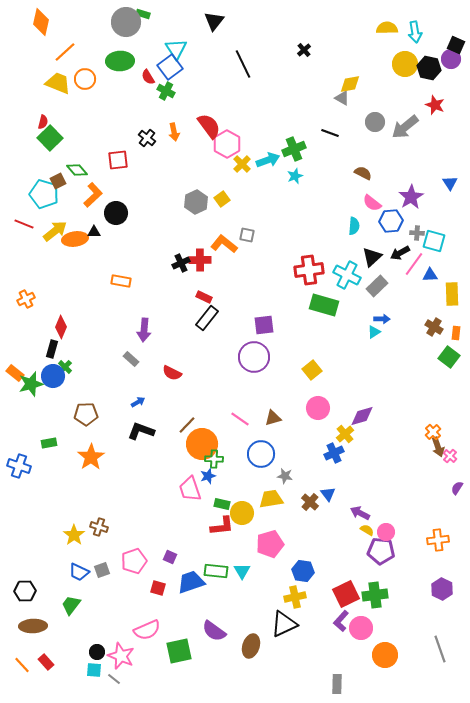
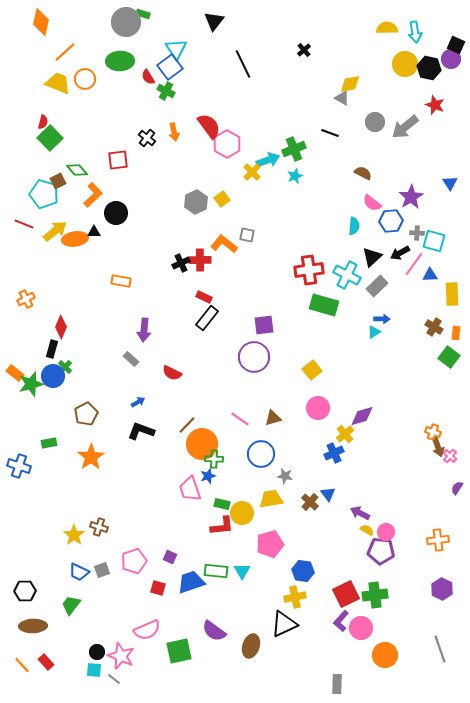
yellow cross at (242, 164): moved 10 px right, 8 px down
brown pentagon at (86, 414): rotated 25 degrees counterclockwise
orange cross at (433, 432): rotated 28 degrees counterclockwise
